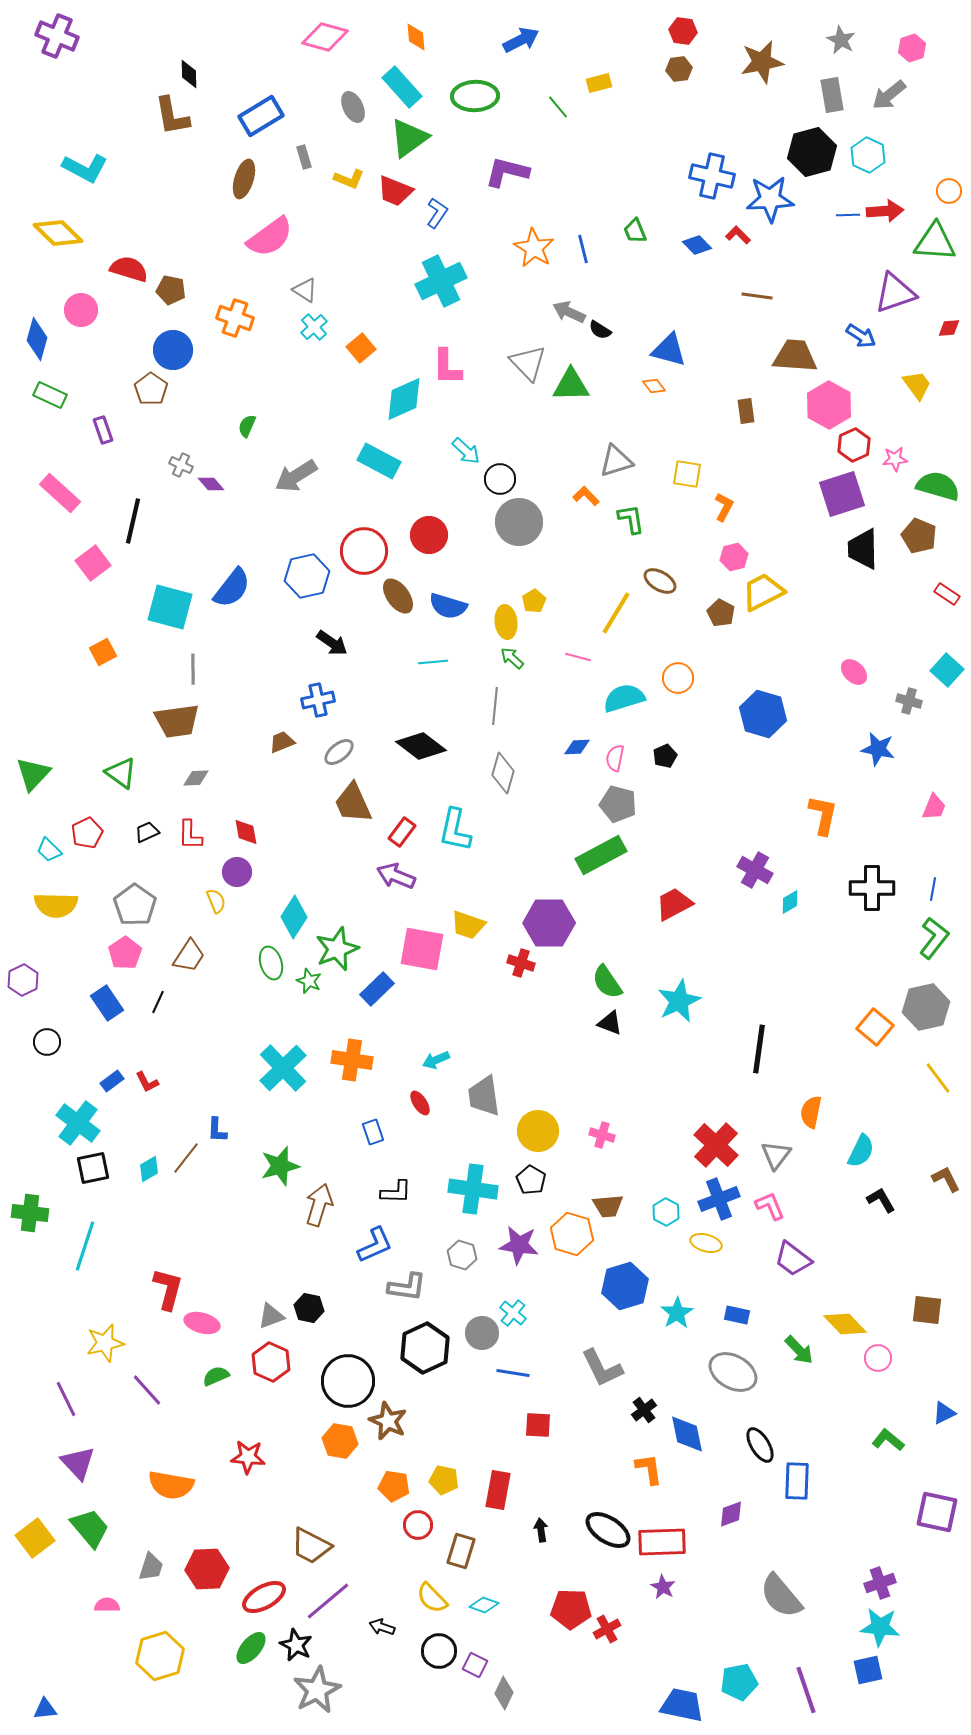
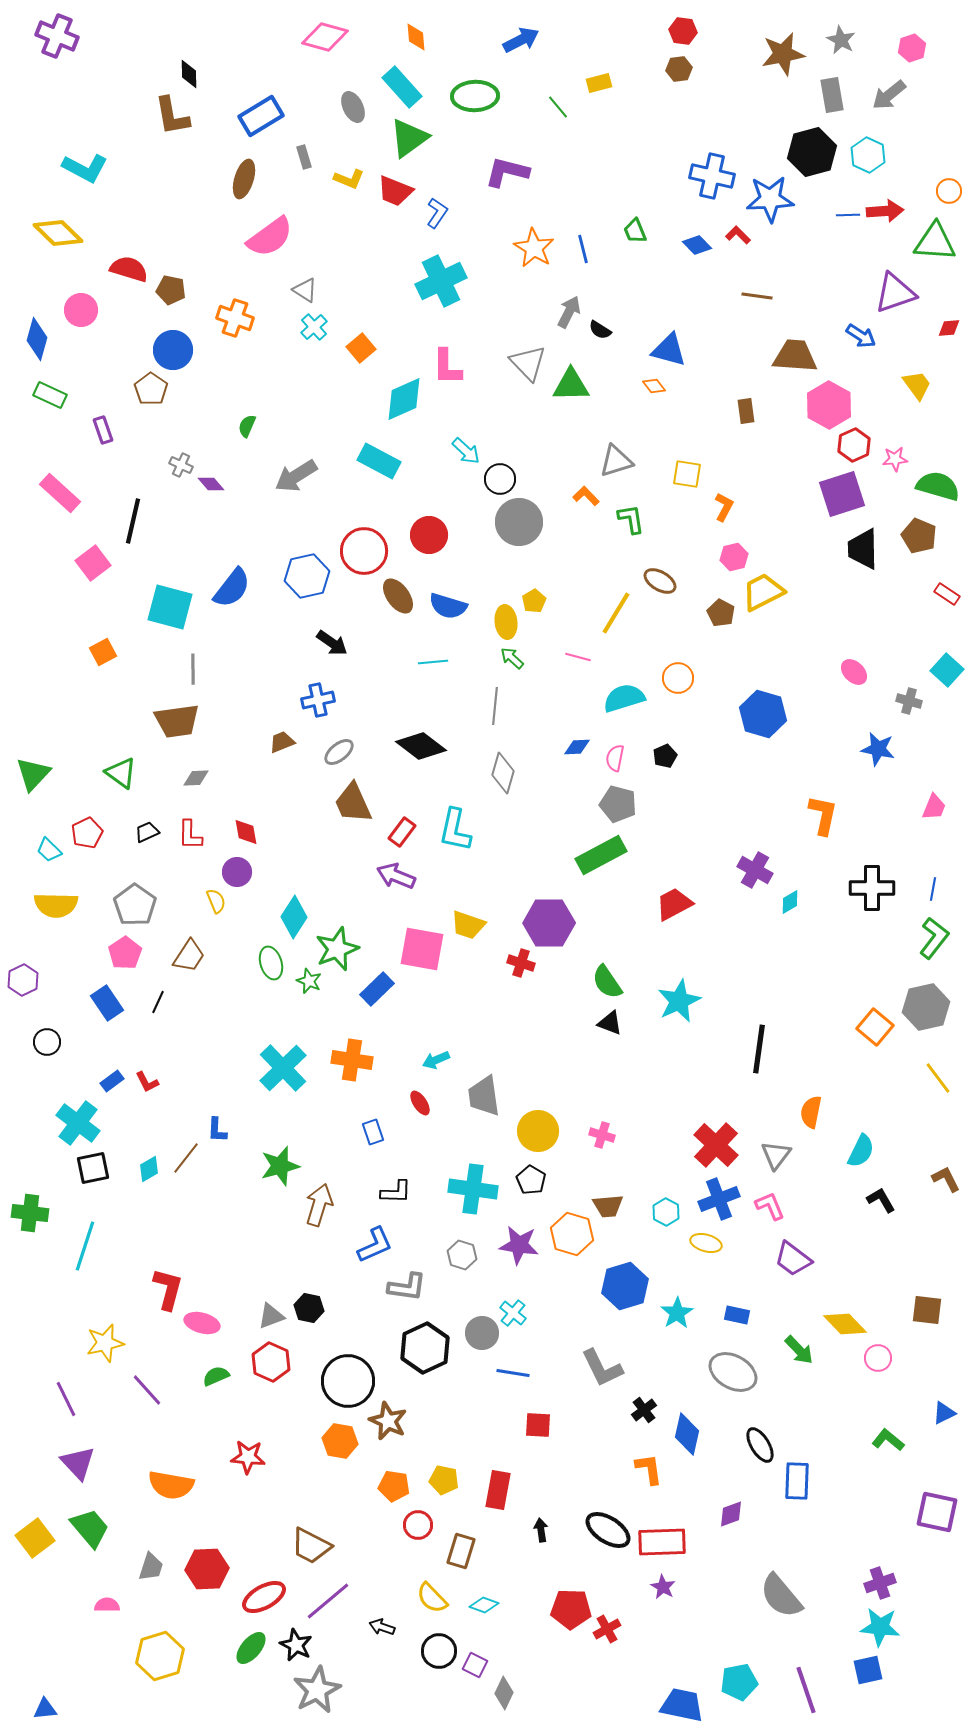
brown star at (762, 62): moved 21 px right, 8 px up
gray arrow at (569, 312): rotated 92 degrees clockwise
blue diamond at (687, 1434): rotated 24 degrees clockwise
